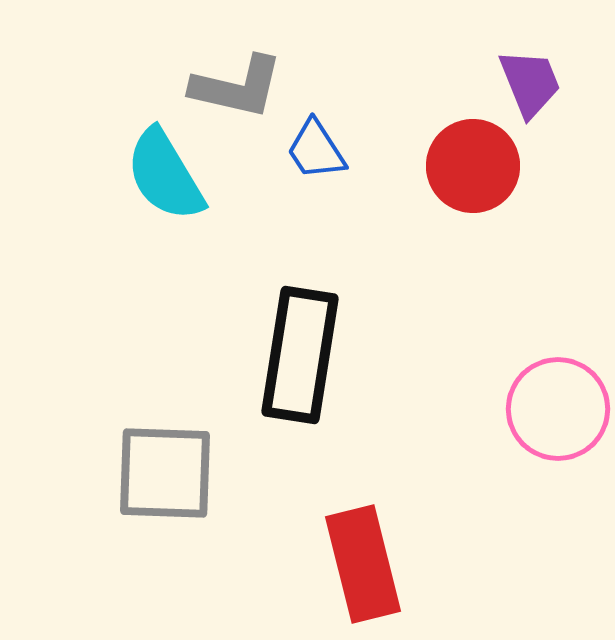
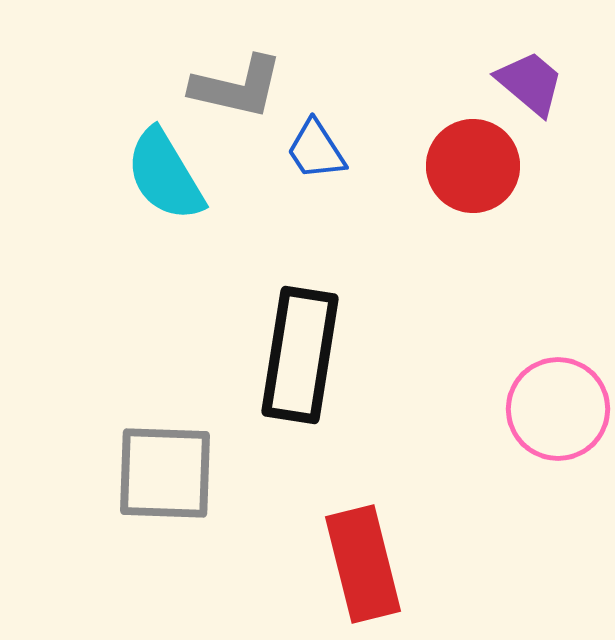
purple trapezoid: rotated 28 degrees counterclockwise
